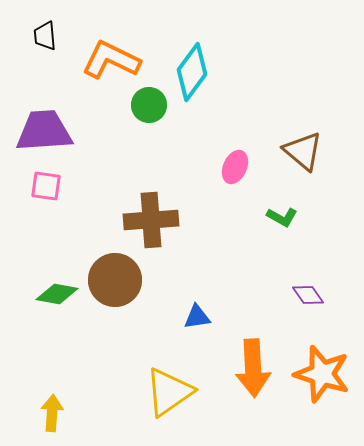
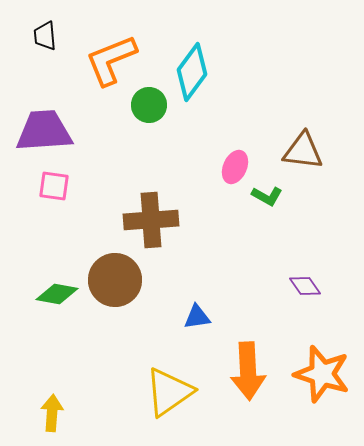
orange L-shape: rotated 48 degrees counterclockwise
brown triangle: rotated 33 degrees counterclockwise
pink square: moved 8 px right
green L-shape: moved 15 px left, 21 px up
purple diamond: moved 3 px left, 9 px up
orange arrow: moved 5 px left, 3 px down
